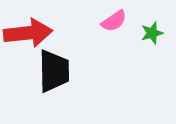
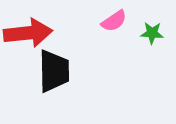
green star: rotated 20 degrees clockwise
